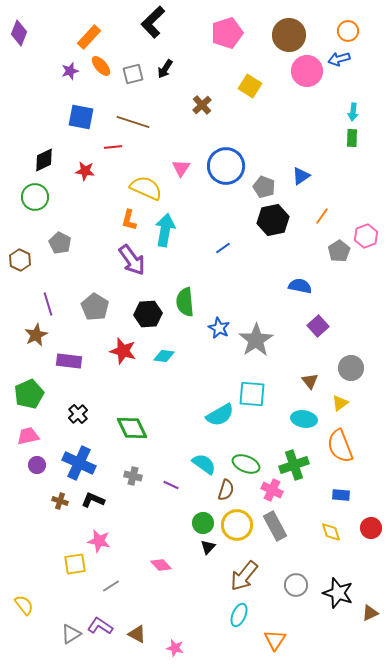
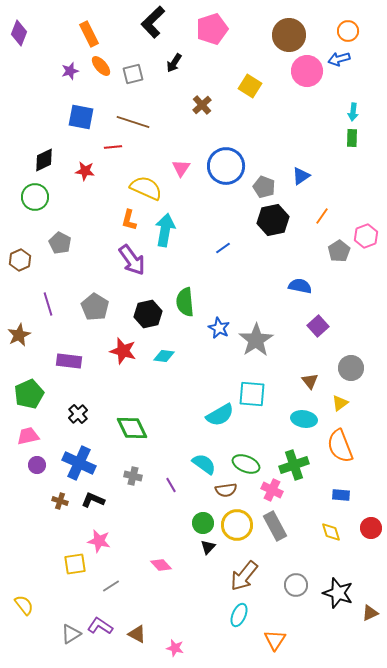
pink pentagon at (227, 33): moved 15 px left, 4 px up
orange rectangle at (89, 37): moved 3 px up; rotated 70 degrees counterclockwise
black arrow at (165, 69): moved 9 px right, 6 px up
brown hexagon at (20, 260): rotated 10 degrees clockwise
black hexagon at (148, 314): rotated 8 degrees counterclockwise
brown star at (36, 335): moved 17 px left
purple line at (171, 485): rotated 35 degrees clockwise
brown semicircle at (226, 490): rotated 65 degrees clockwise
